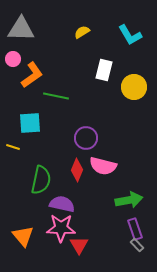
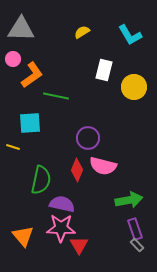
purple circle: moved 2 px right
